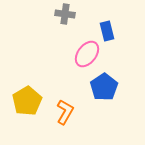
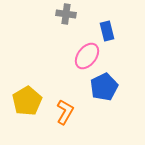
gray cross: moved 1 px right
pink ellipse: moved 2 px down
blue pentagon: rotated 8 degrees clockwise
